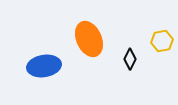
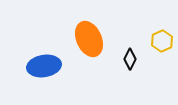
yellow hexagon: rotated 15 degrees counterclockwise
